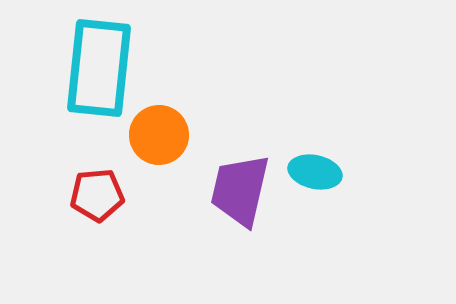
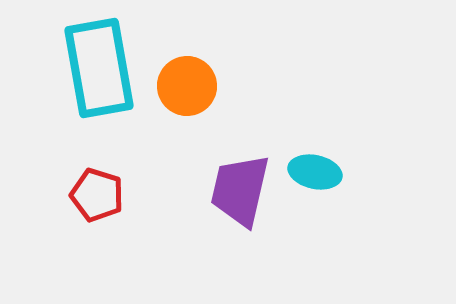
cyan rectangle: rotated 16 degrees counterclockwise
orange circle: moved 28 px right, 49 px up
red pentagon: rotated 22 degrees clockwise
